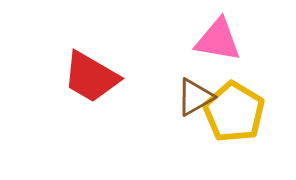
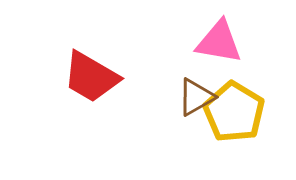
pink triangle: moved 1 px right, 2 px down
brown triangle: moved 1 px right
